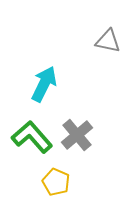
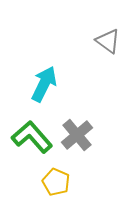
gray triangle: rotated 24 degrees clockwise
